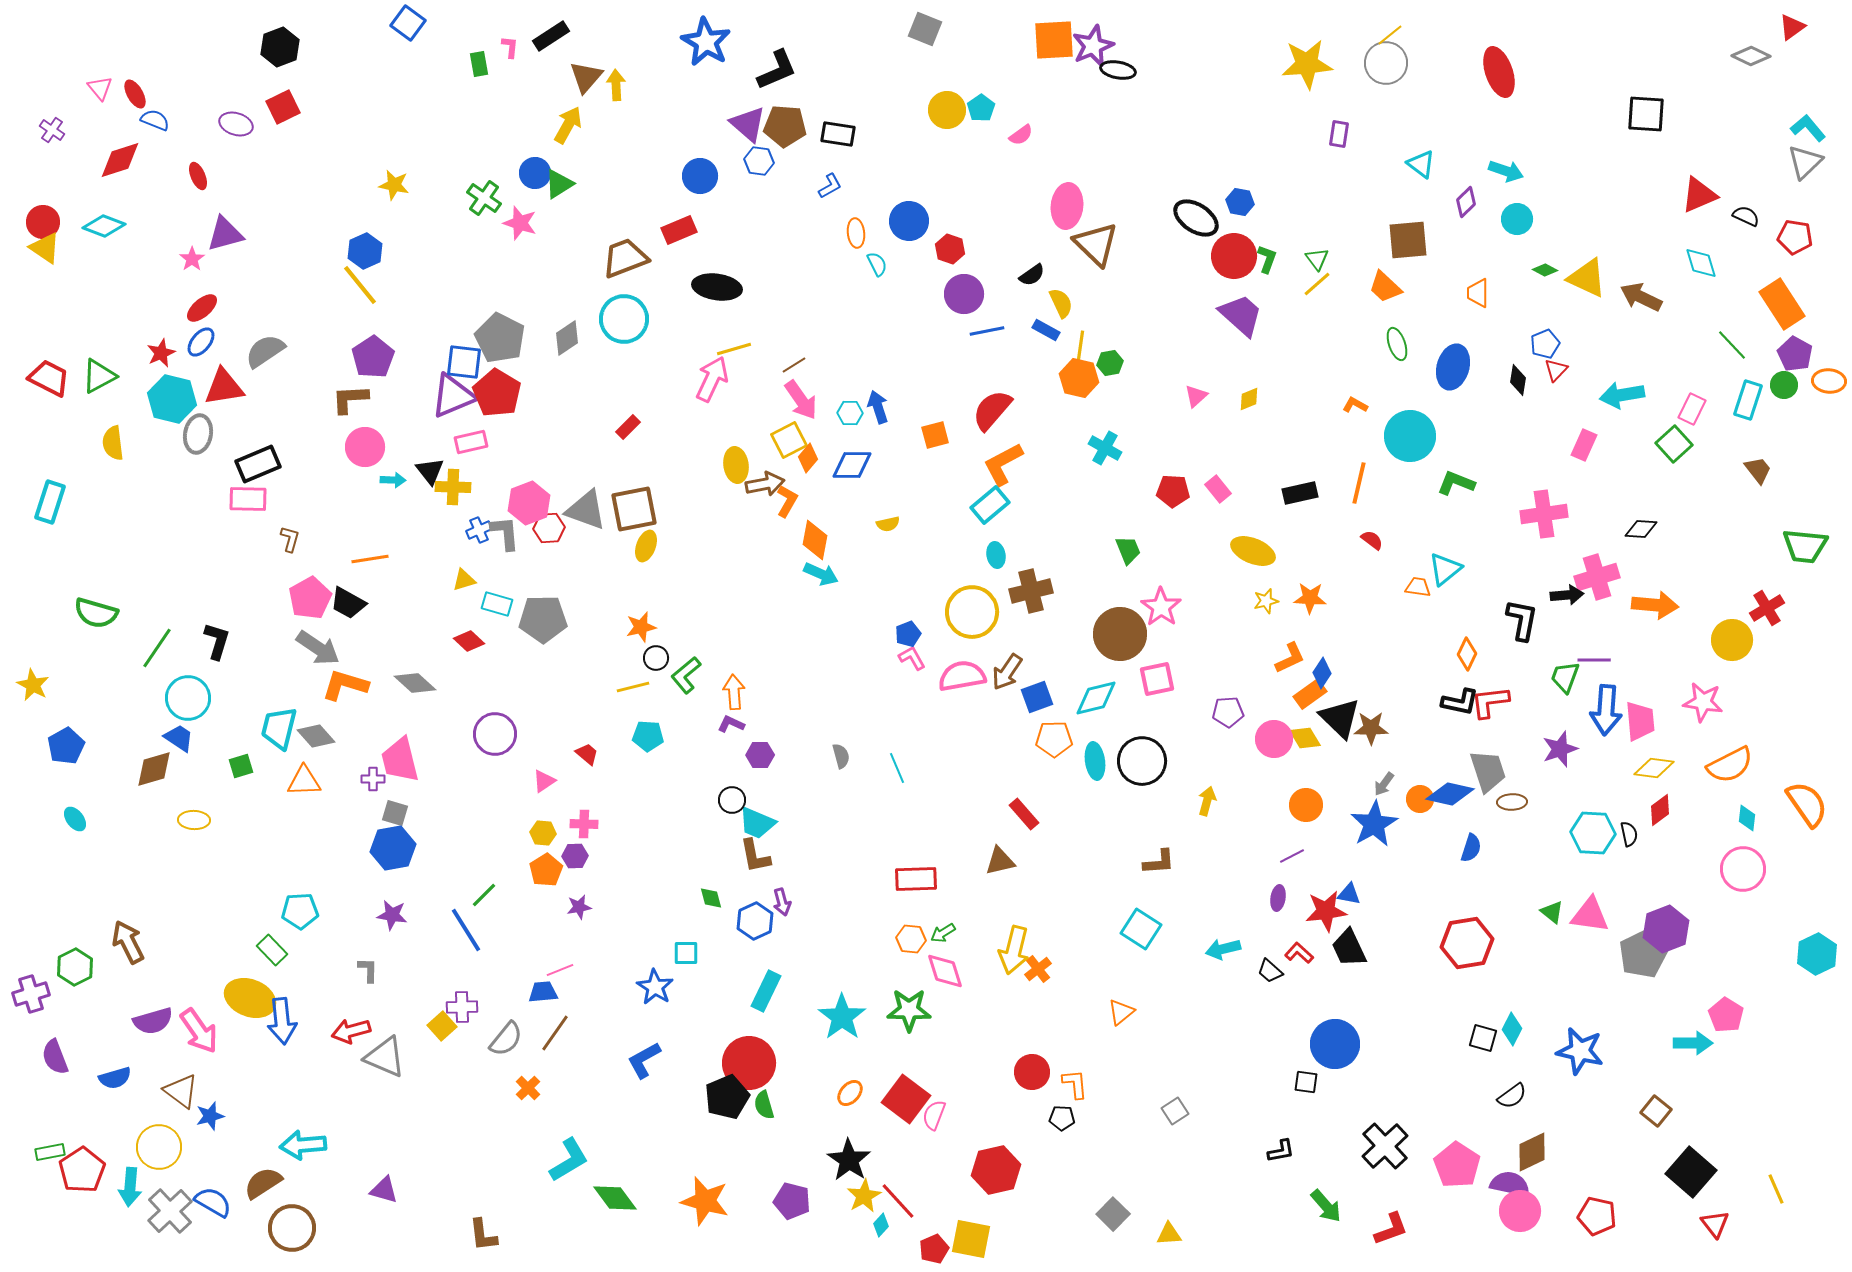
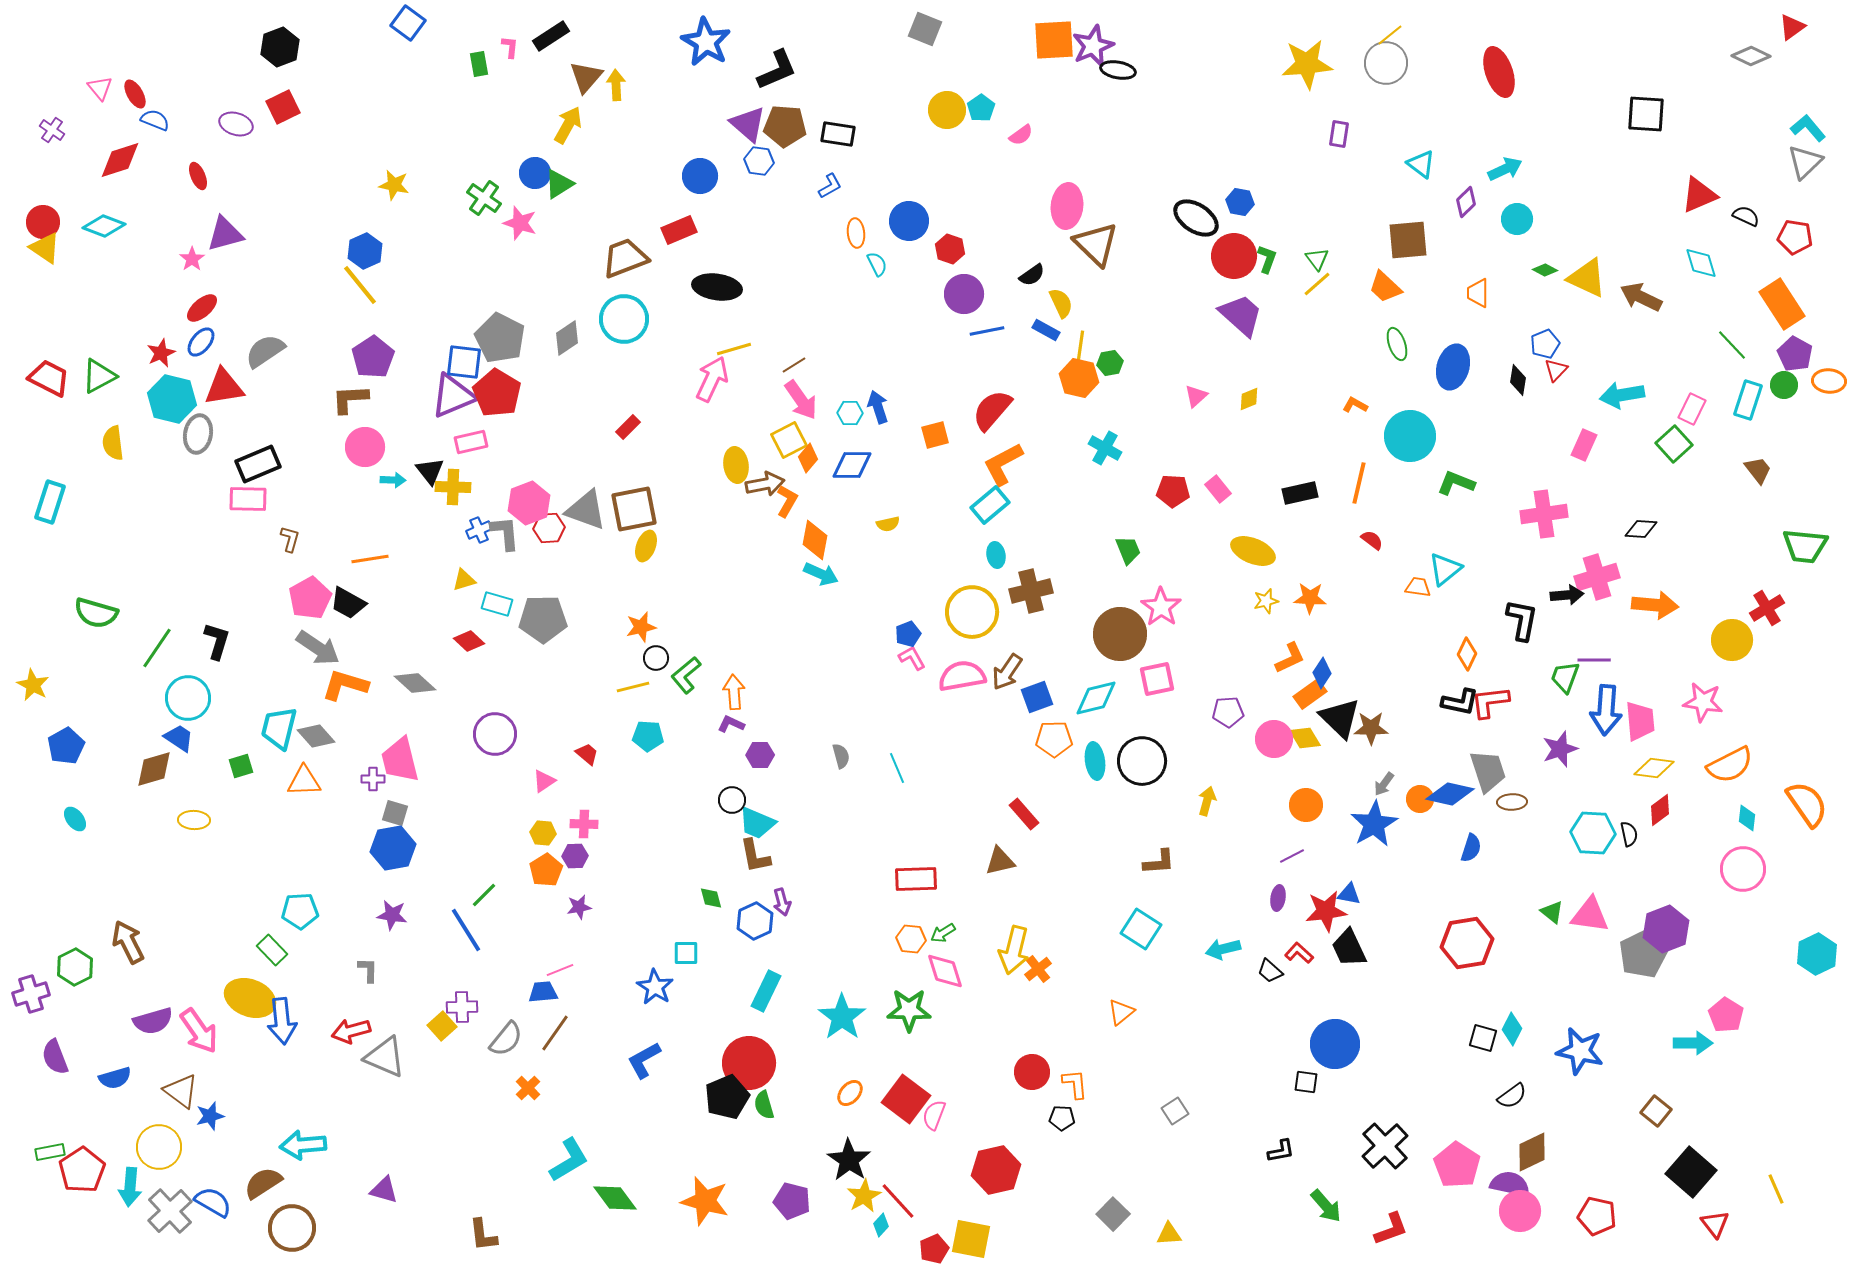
cyan arrow at (1506, 171): moved 1 px left, 2 px up; rotated 44 degrees counterclockwise
